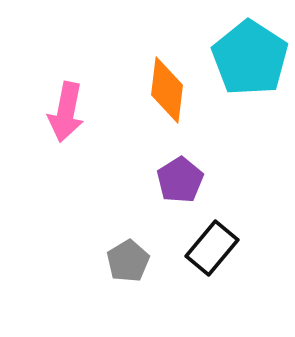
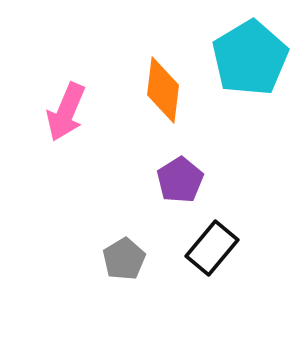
cyan pentagon: rotated 8 degrees clockwise
orange diamond: moved 4 px left
pink arrow: rotated 12 degrees clockwise
gray pentagon: moved 4 px left, 2 px up
